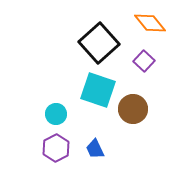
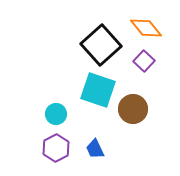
orange diamond: moved 4 px left, 5 px down
black square: moved 2 px right, 2 px down
